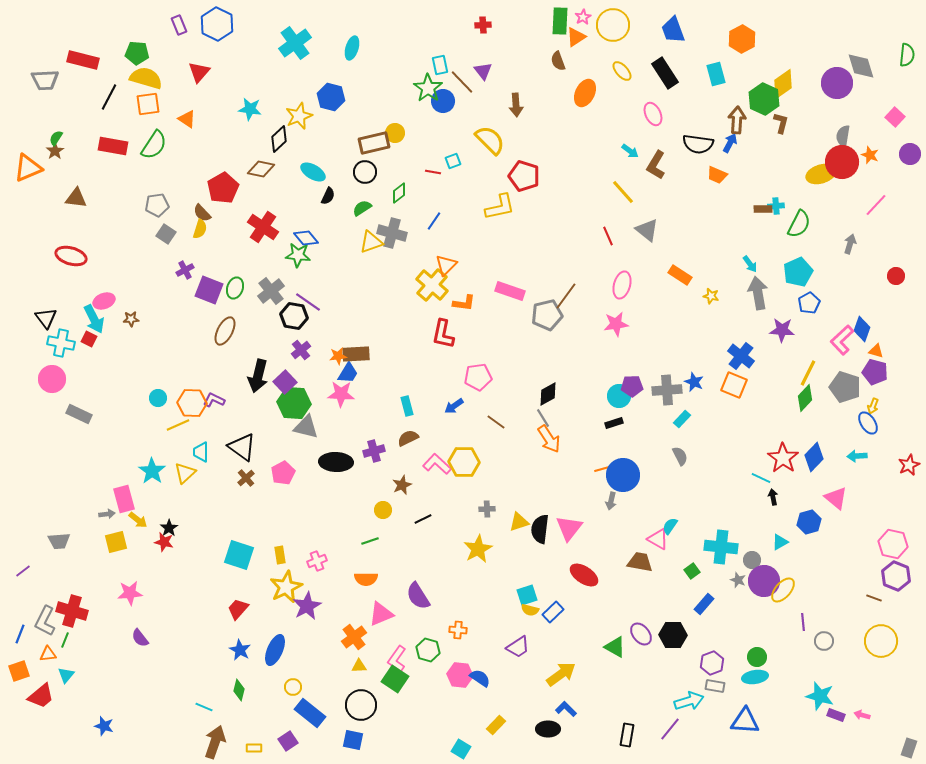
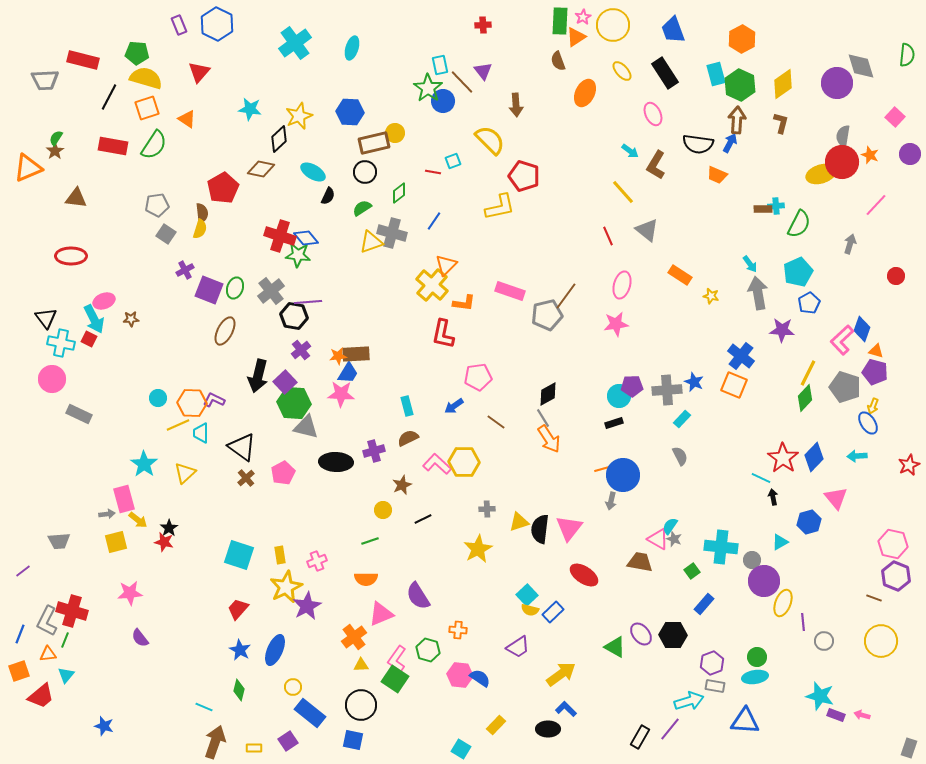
blue hexagon at (331, 97): moved 19 px right, 15 px down; rotated 12 degrees counterclockwise
green hexagon at (764, 99): moved 24 px left, 14 px up
orange square at (148, 104): moved 1 px left, 4 px down; rotated 10 degrees counterclockwise
brown semicircle at (202, 213): rotated 144 degrees counterclockwise
red cross at (263, 227): moved 17 px right, 9 px down; rotated 16 degrees counterclockwise
red ellipse at (71, 256): rotated 16 degrees counterclockwise
purple line at (308, 302): rotated 40 degrees counterclockwise
cyan trapezoid at (201, 452): moved 19 px up
cyan star at (152, 471): moved 8 px left, 7 px up
pink triangle at (836, 498): rotated 10 degrees clockwise
gray star at (738, 580): moved 64 px left, 41 px up
yellow ellipse at (783, 590): moved 13 px down; rotated 20 degrees counterclockwise
cyan square at (527, 595): rotated 25 degrees counterclockwise
gray L-shape at (45, 621): moved 2 px right
yellow triangle at (359, 666): moved 2 px right, 1 px up
black rectangle at (627, 735): moved 13 px right, 2 px down; rotated 20 degrees clockwise
